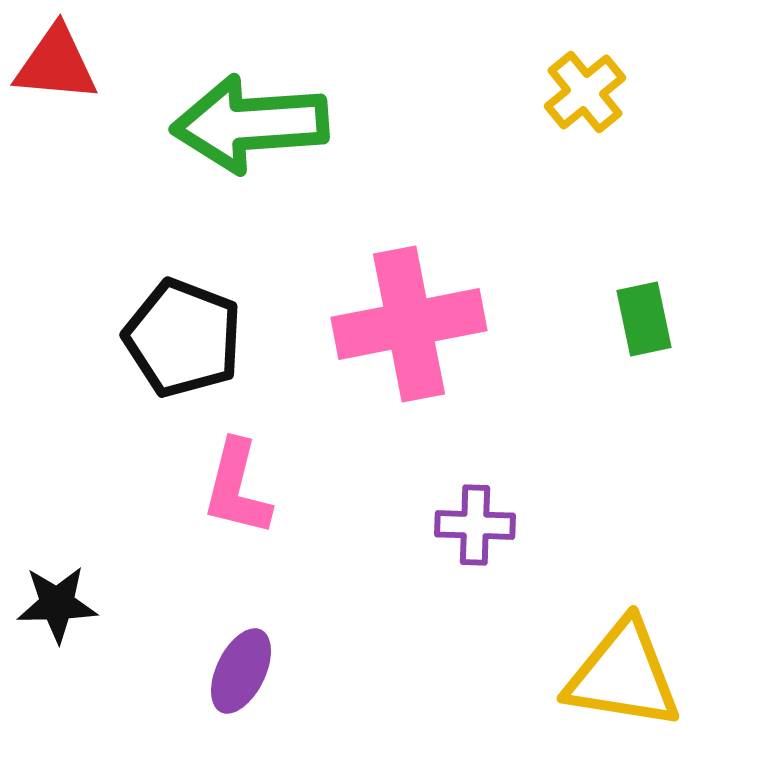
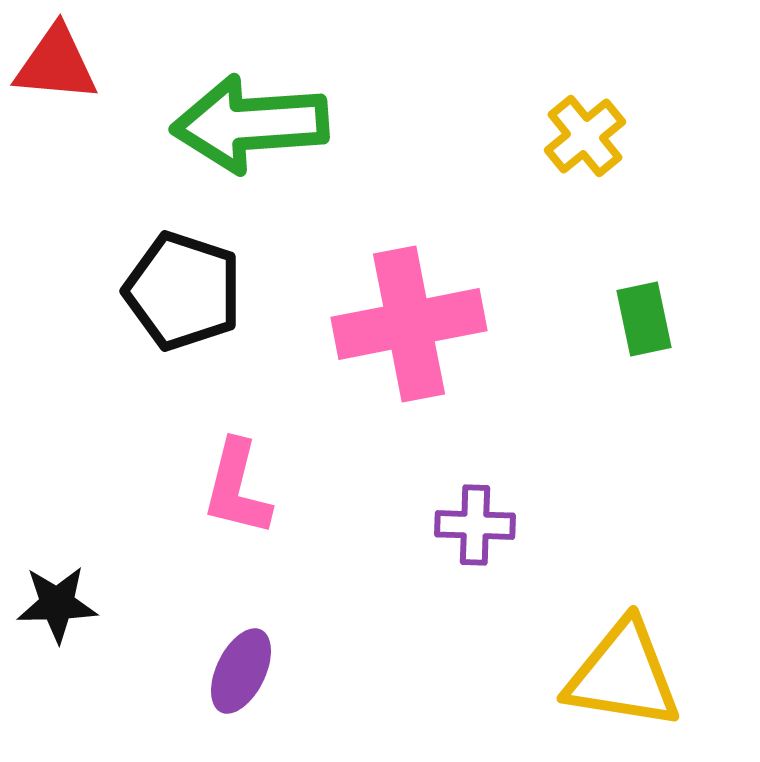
yellow cross: moved 44 px down
black pentagon: moved 47 px up; rotated 3 degrees counterclockwise
